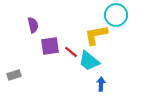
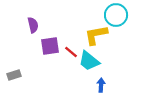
blue arrow: moved 1 px down
